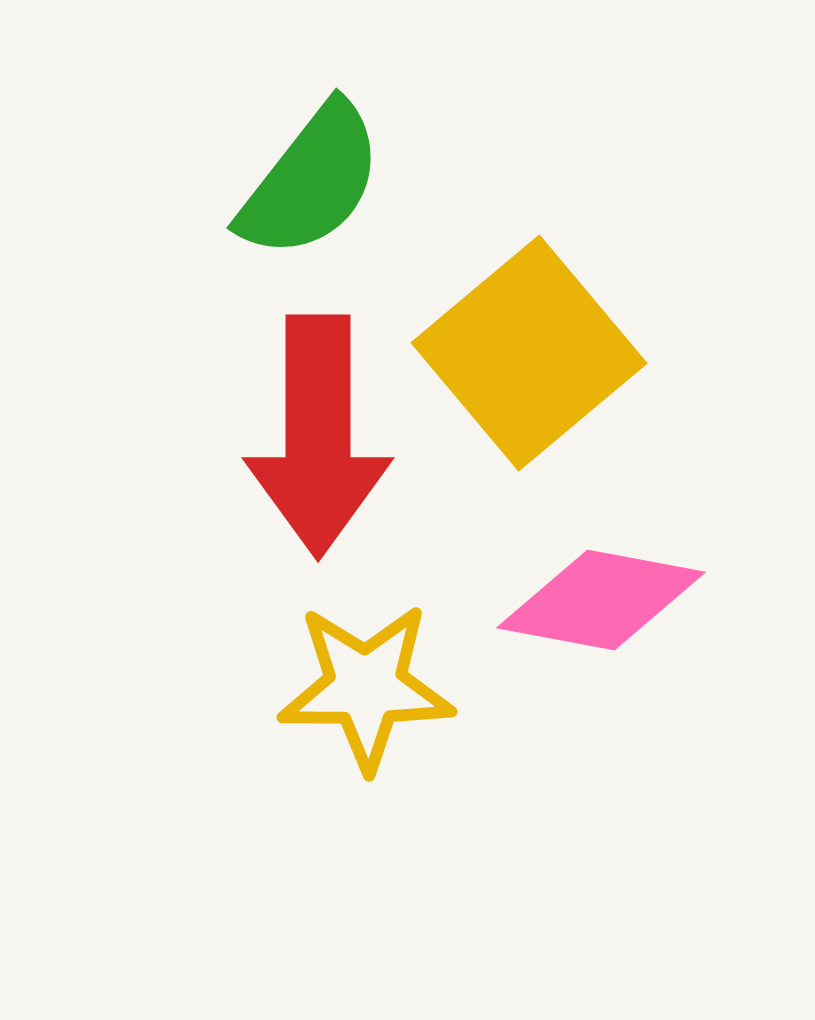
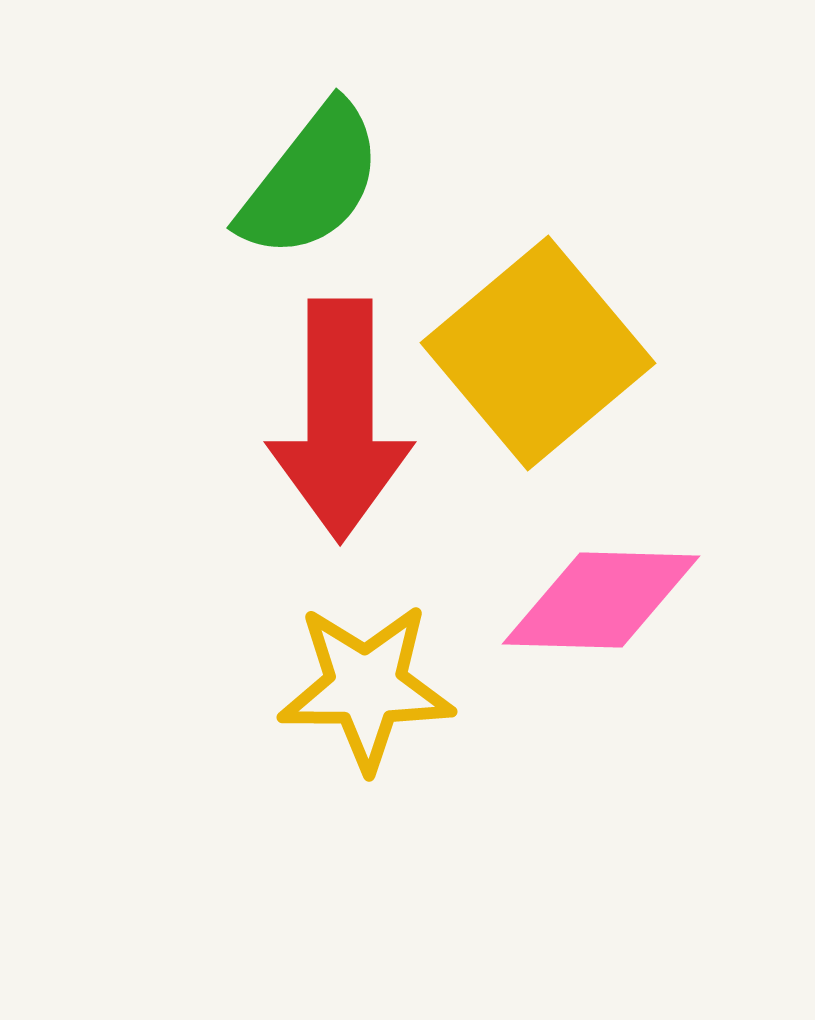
yellow square: moved 9 px right
red arrow: moved 22 px right, 16 px up
pink diamond: rotated 9 degrees counterclockwise
